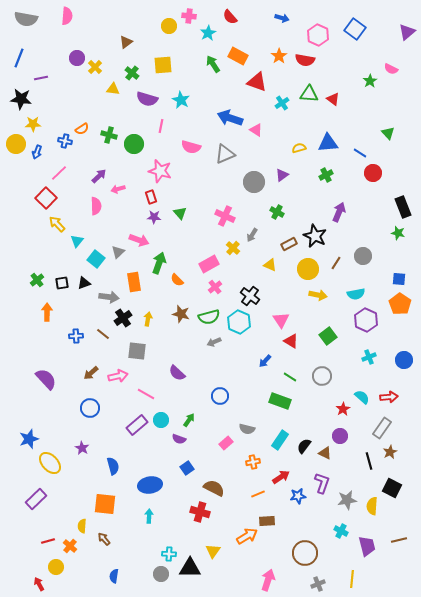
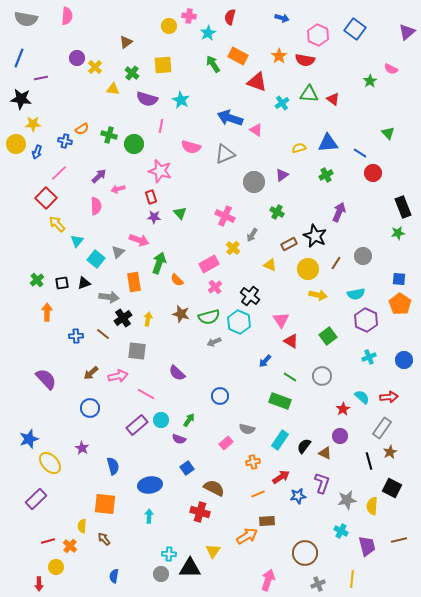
red semicircle at (230, 17): rotated 56 degrees clockwise
green star at (398, 233): rotated 24 degrees counterclockwise
red arrow at (39, 584): rotated 152 degrees counterclockwise
